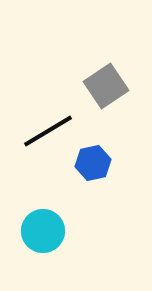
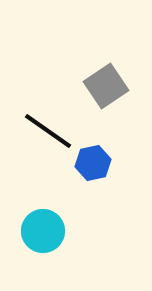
black line: rotated 66 degrees clockwise
